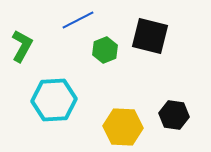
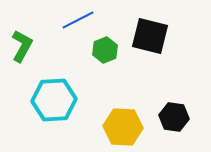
black hexagon: moved 2 px down
